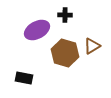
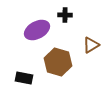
brown triangle: moved 1 px left, 1 px up
brown hexagon: moved 7 px left, 9 px down
